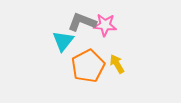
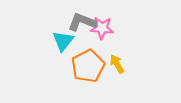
pink star: moved 3 px left, 3 px down
